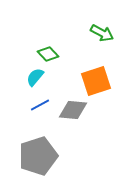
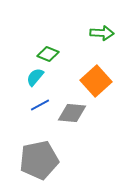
green arrow: rotated 25 degrees counterclockwise
green diamond: rotated 25 degrees counterclockwise
orange square: rotated 24 degrees counterclockwise
gray diamond: moved 1 px left, 3 px down
gray pentagon: moved 1 px right, 4 px down; rotated 6 degrees clockwise
